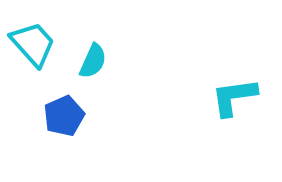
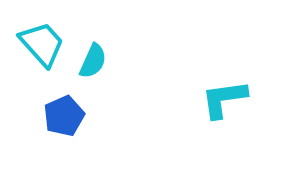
cyan trapezoid: moved 9 px right
cyan L-shape: moved 10 px left, 2 px down
